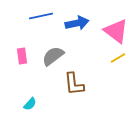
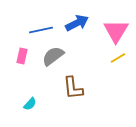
blue line: moved 14 px down
blue arrow: rotated 15 degrees counterclockwise
pink triangle: rotated 24 degrees clockwise
pink rectangle: rotated 21 degrees clockwise
brown L-shape: moved 1 px left, 4 px down
